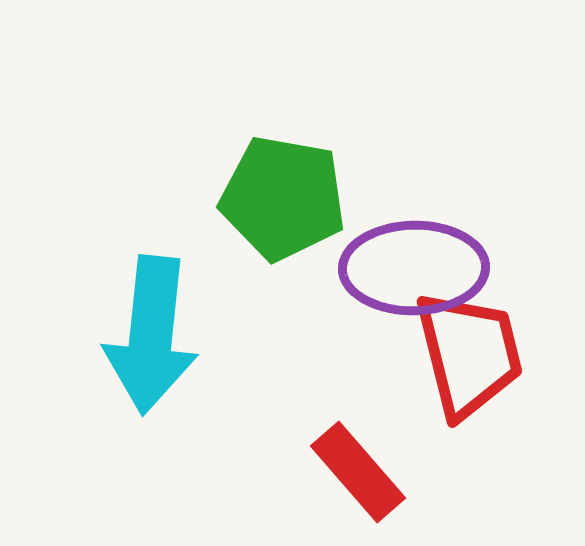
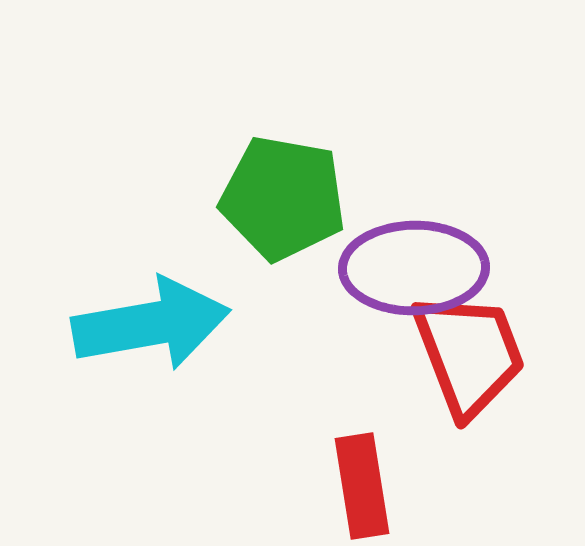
cyan arrow: moved 11 px up; rotated 106 degrees counterclockwise
red trapezoid: rotated 7 degrees counterclockwise
red rectangle: moved 4 px right, 14 px down; rotated 32 degrees clockwise
